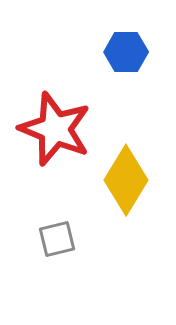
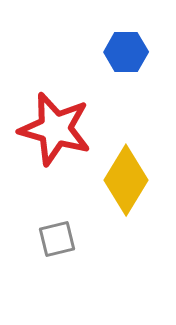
red star: rotated 6 degrees counterclockwise
